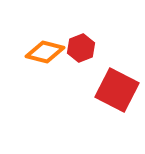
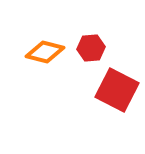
red hexagon: moved 10 px right; rotated 16 degrees clockwise
